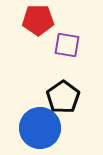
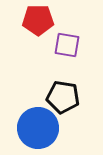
black pentagon: rotated 28 degrees counterclockwise
blue circle: moved 2 px left
